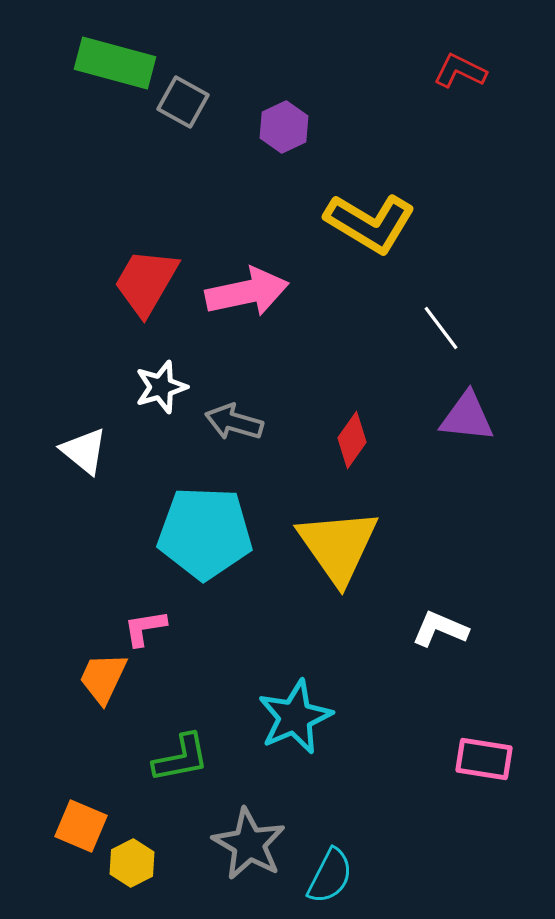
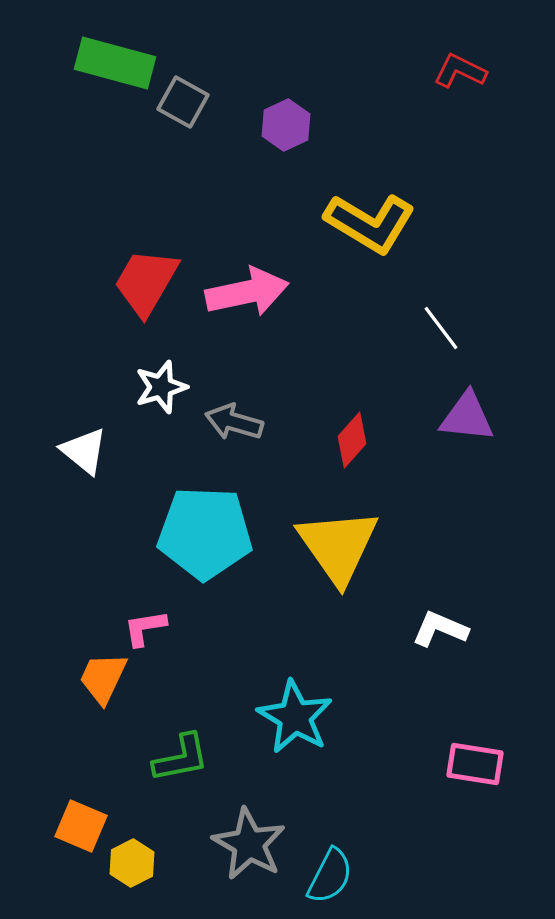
purple hexagon: moved 2 px right, 2 px up
red diamond: rotated 6 degrees clockwise
cyan star: rotated 18 degrees counterclockwise
pink rectangle: moved 9 px left, 5 px down
